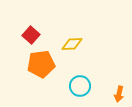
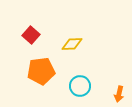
orange pentagon: moved 7 px down
